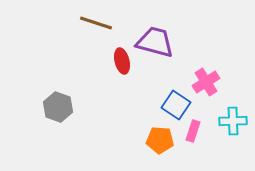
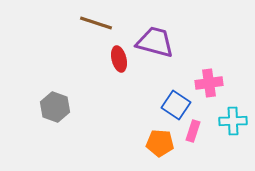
red ellipse: moved 3 px left, 2 px up
pink cross: moved 3 px right, 1 px down; rotated 24 degrees clockwise
gray hexagon: moved 3 px left
orange pentagon: moved 3 px down
